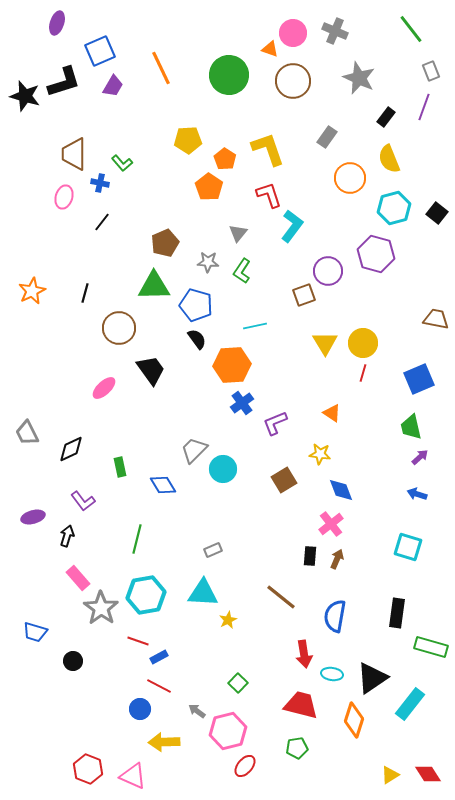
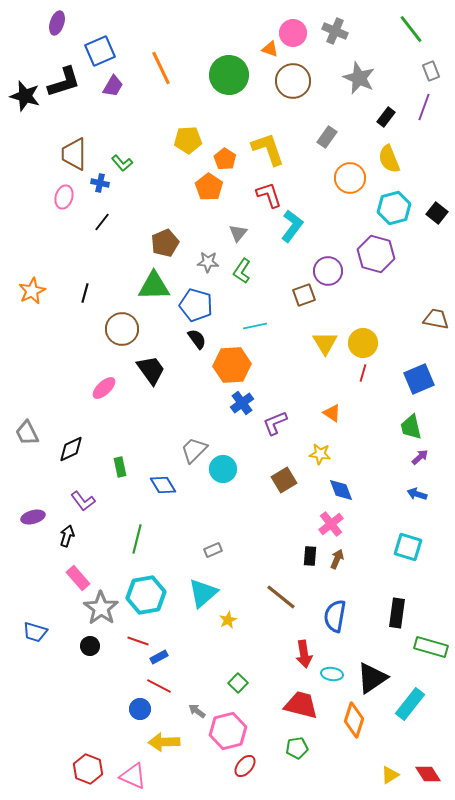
brown circle at (119, 328): moved 3 px right, 1 px down
cyan triangle at (203, 593): rotated 44 degrees counterclockwise
black circle at (73, 661): moved 17 px right, 15 px up
